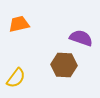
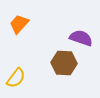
orange trapezoid: rotated 35 degrees counterclockwise
brown hexagon: moved 2 px up
